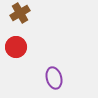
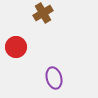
brown cross: moved 23 px right
